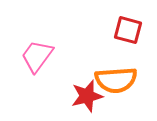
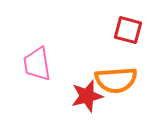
pink trapezoid: moved 8 px down; rotated 45 degrees counterclockwise
